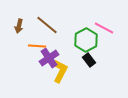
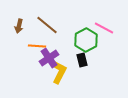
black rectangle: moved 7 px left; rotated 24 degrees clockwise
yellow L-shape: moved 1 px left, 1 px down
